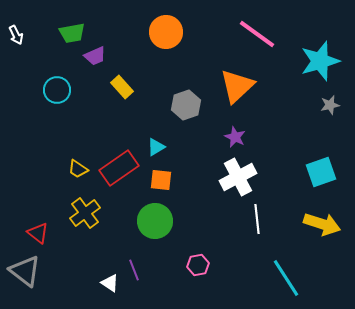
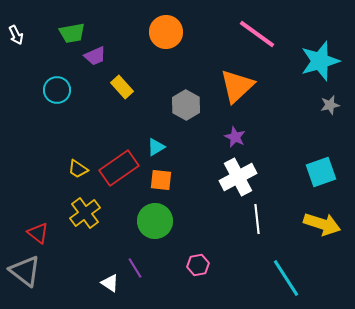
gray hexagon: rotated 12 degrees counterclockwise
purple line: moved 1 px right, 2 px up; rotated 10 degrees counterclockwise
